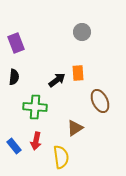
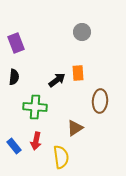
brown ellipse: rotated 30 degrees clockwise
